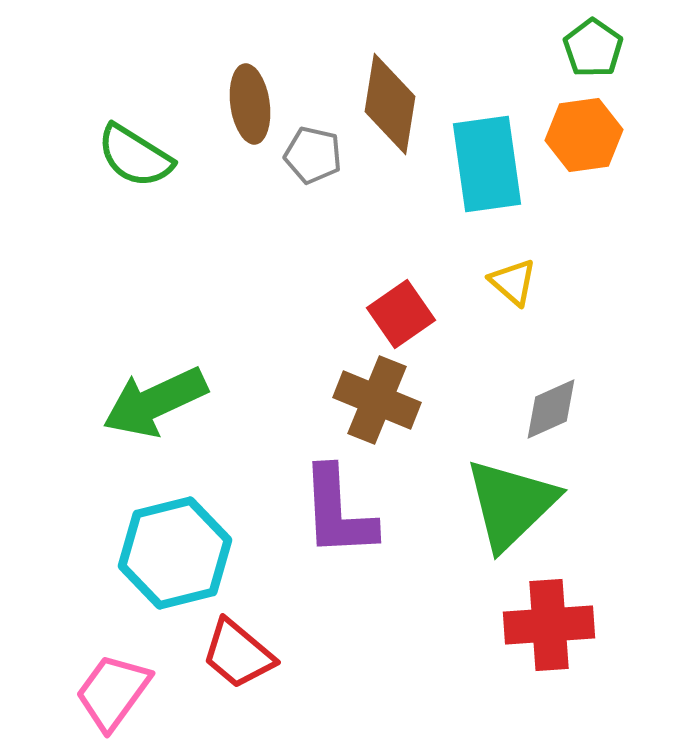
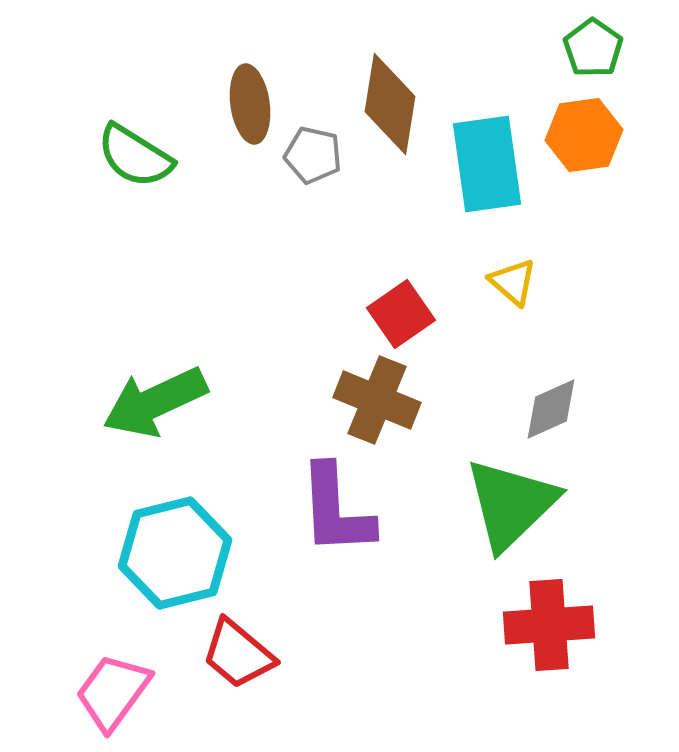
purple L-shape: moved 2 px left, 2 px up
